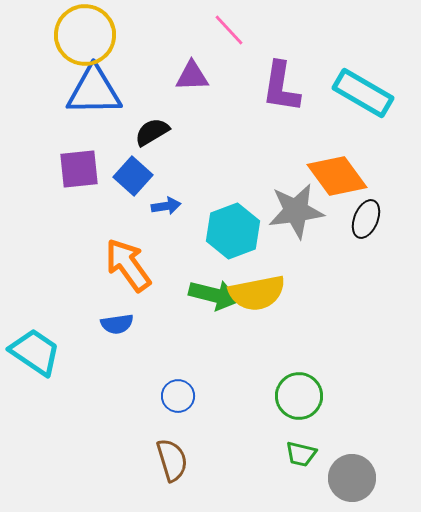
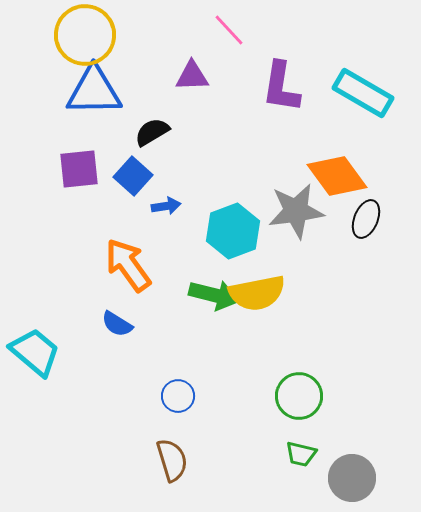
blue semicircle: rotated 40 degrees clockwise
cyan trapezoid: rotated 6 degrees clockwise
